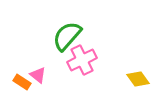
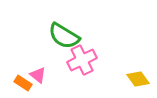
green semicircle: moved 3 px left; rotated 100 degrees counterclockwise
orange rectangle: moved 1 px right, 1 px down
